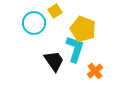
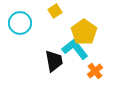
cyan circle: moved 14 px left
yellow pentagon: moved 1 px right, 3 px down; rotated 15 degrees clockwise
cyan L-shape: rotated 56 degrees counterclockwise
black trapezoid: rotated 25 degrees clockwise
